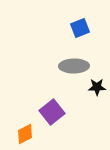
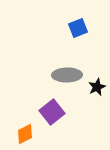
blue square: moved 2 px left
gray ellipse: moved 7 px left, 9 px down
black star: rotated 24 degrees counterclockwise
